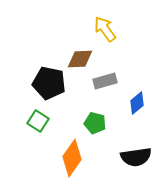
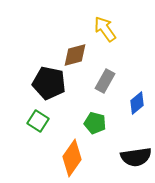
brown diamond: moved 5 px left, 4 px up; rotated 12 degrees counterclockwise
gray rectangle: rotated 45 degrees counterclockwise
